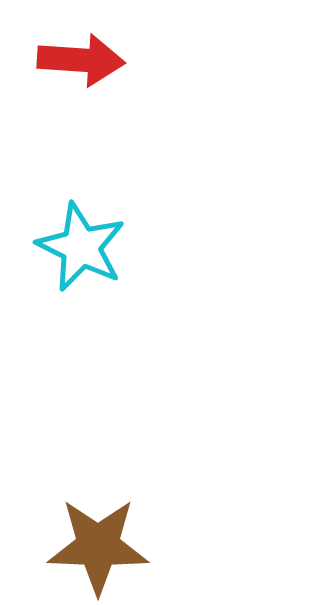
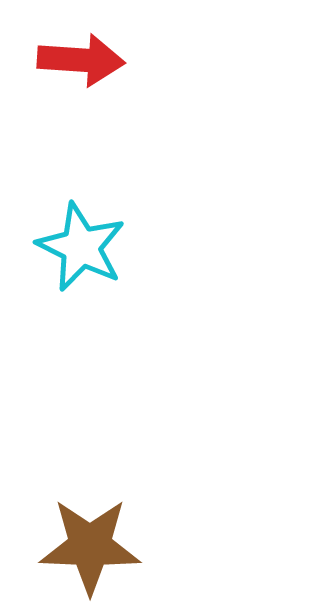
brown star: moved 8 px left
